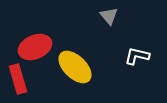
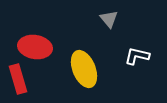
gray triangle: moved 3 px down
red ellipse: rotated 32 degrees clockwise
yellow ellipse: moved 9 px right, 2 px down; rotated 24 degrees clockwise
